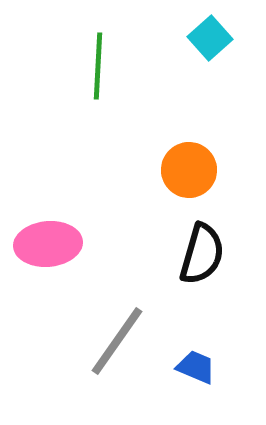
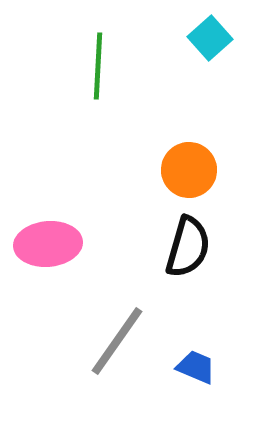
black semicircle: moved 14 px left, 7 px up
